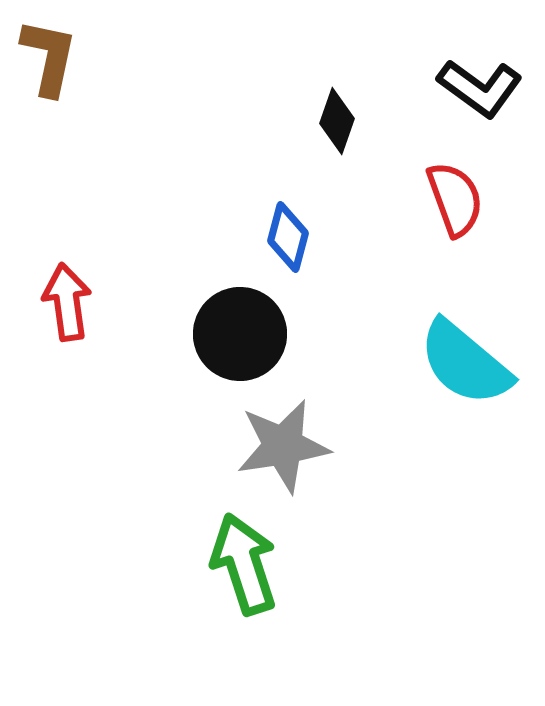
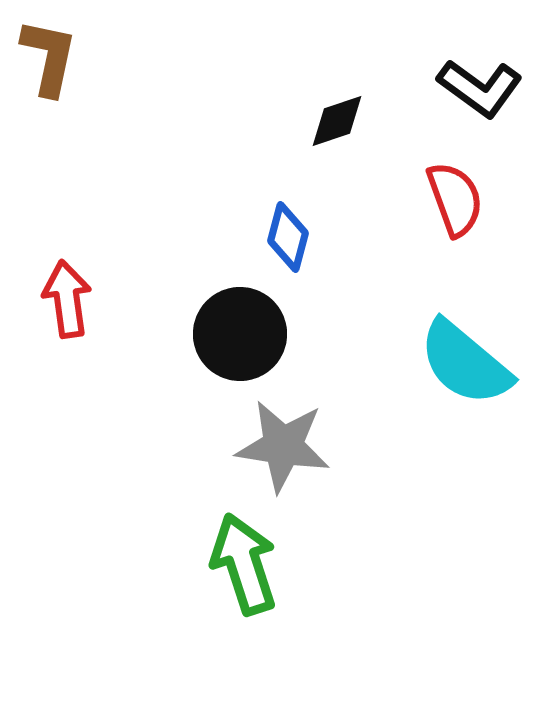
black diamond: rotated 52 degrees clockwise
red arrow: moved 3 px up
gray star: rotated 18 degrees clockwise
